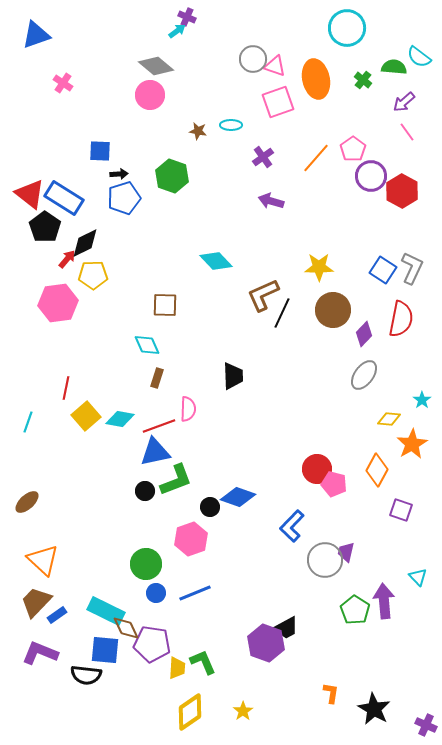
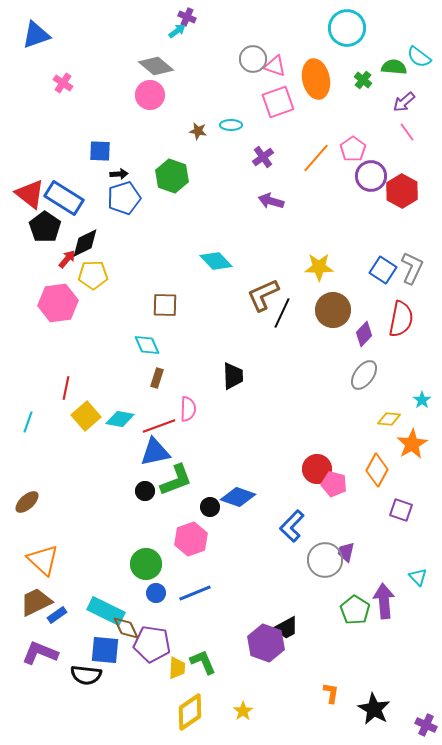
brown trapezoid at (36, 602): rotated 20 degrees clockwise
